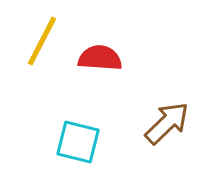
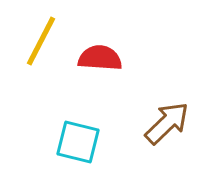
yellow line: moved 1 px left
